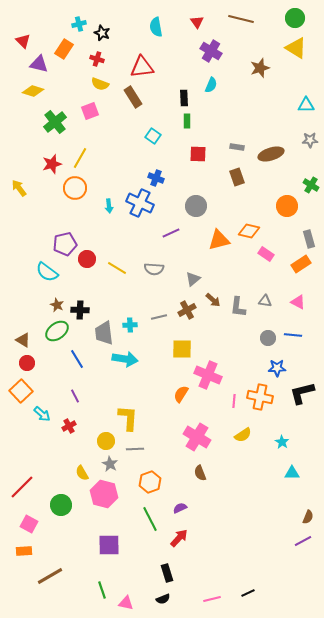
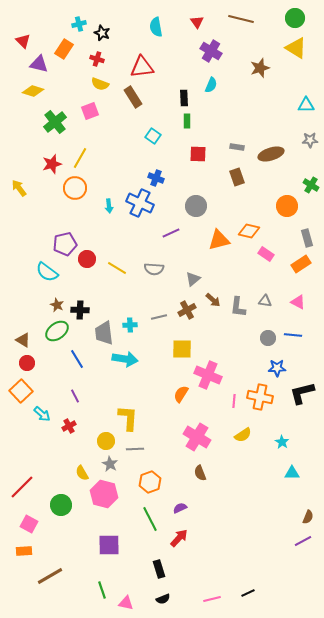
gray rectangle at (309, 239): moved 2 px left, 1 px up
black rectangle at (167, 573): moved 8 px left, 4 px up
